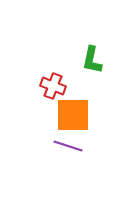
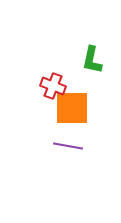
orange square: moved 1 px left, 7 px up
purple line: rotated 8 degrees counterclockwise
